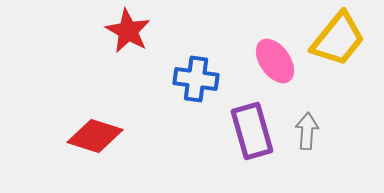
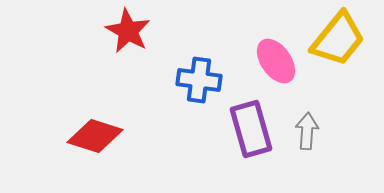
pink ellipse: moved 1 px right
blue cross: moved 3 px right, 1 px down
purple rectangle: moved 1 px left, 2 px up
